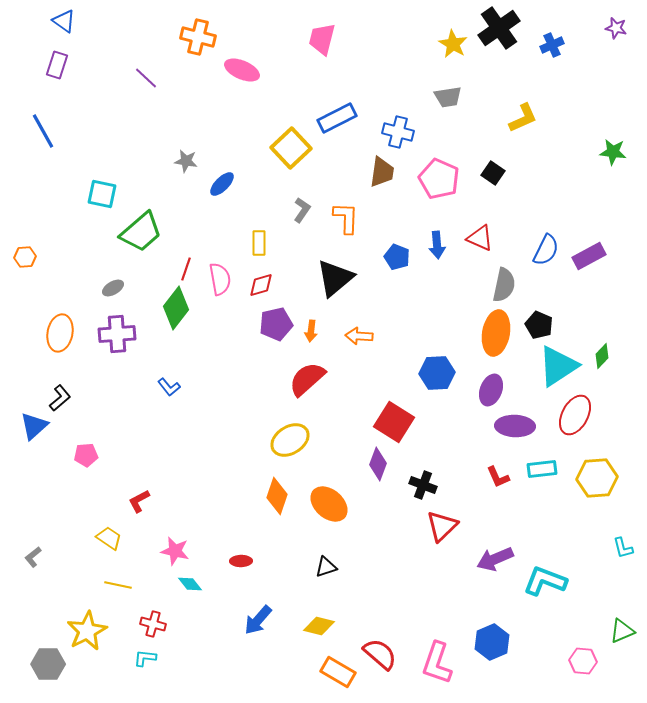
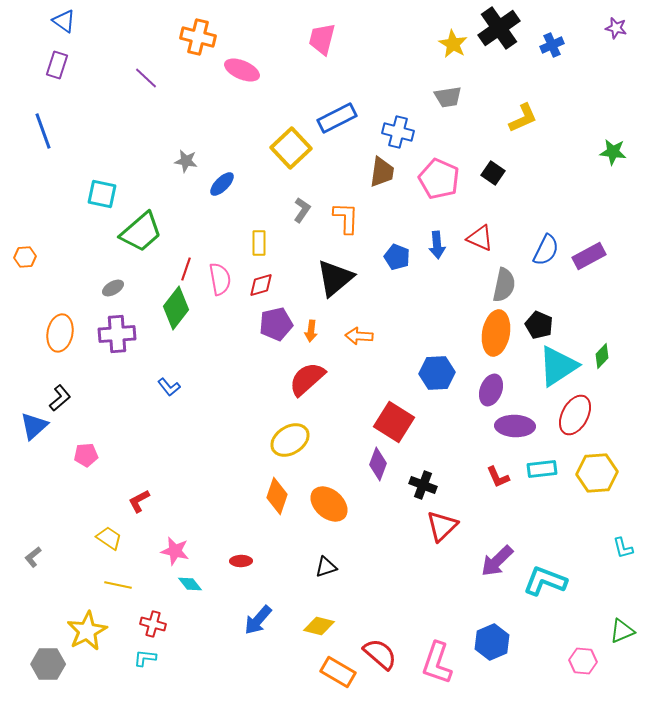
blue line at (43, 131): rotated 9 degrees clockwise
yellow hexagon at (597, 478): moved 5 px up
purple arrow at (495, 559): moved 2 px right, 2 px down; rotated 21 degrees counterclockwise
